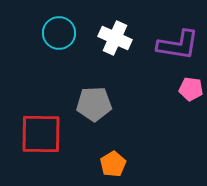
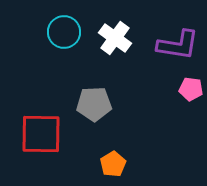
cyan circle: moved 5 px right, 1 px up
white cross: rotated 12 degrees clockwise
